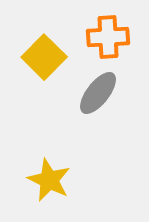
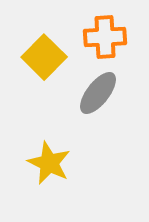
orange cross: moved 3 px left
yellow star: moved 17 px up
